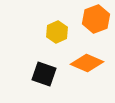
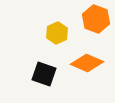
orange hexagon: rotated 20 degrees counterclockwise
yellow hexagon: moved 1 px down
